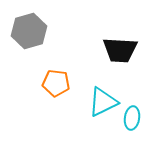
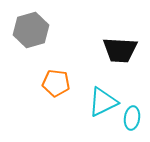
gray hexagon: moved 2 px right, 1 px up
